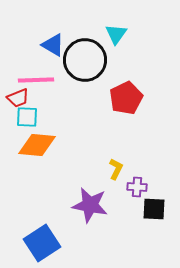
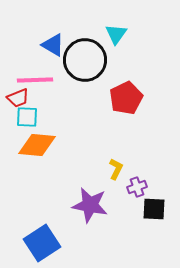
pink line: moved 1 px left
purple cross: rotated 24 degrees counterclockwise
